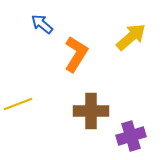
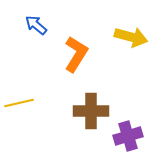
blue arrow: moved 6 px left, 1 px down
yellow arrow: rotated 56 degrees clockwise
yellow line: moved 1 px right, 1 px up; rotated 8 degrees clockwise
purple cross: moved 3 px left
